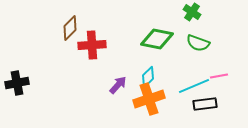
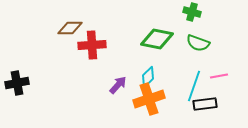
green cross: rotated 18 degrees counterclockwise
brown diamond: rotated 45 degrees clockwise
cyan line: rotated 48 degrees counterclockwise
